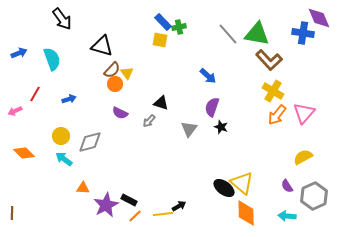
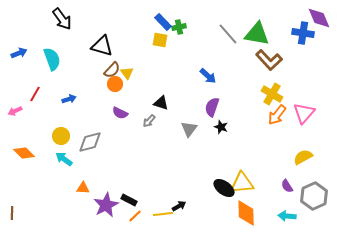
yellow cross at (273, 91): moved 1 px left, 3 px down
yellow triangle at (242, 183): rotated 45 degrees counterclockwise
